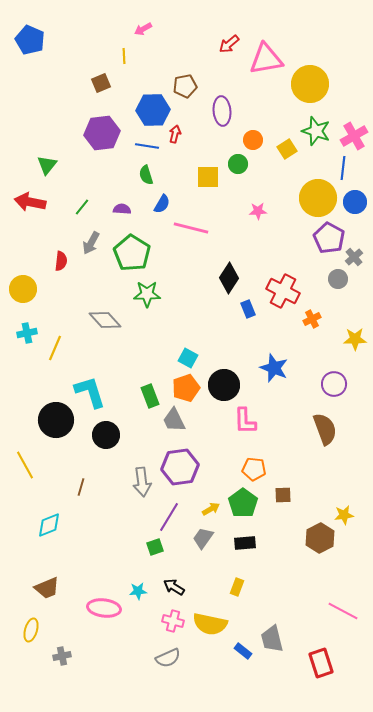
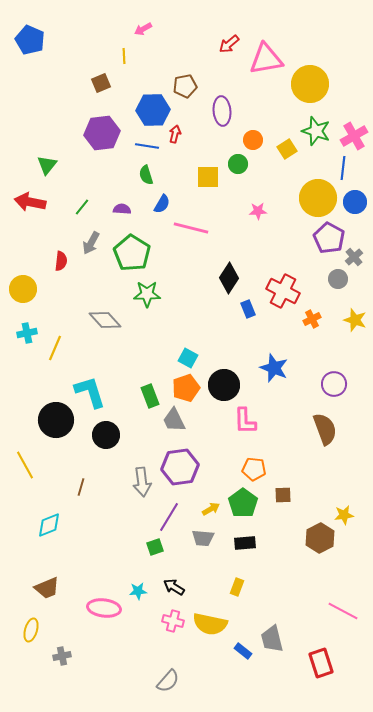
yellow star at (355, 339): moved 19 px up; rotated 20 degrees clockwise
gray trapezoid at (203, 538): rotated 120 degrees counterclockwise
gray semicircle at (168, 658): moved 23 px down; rotated 25 degrees counterclockwise
